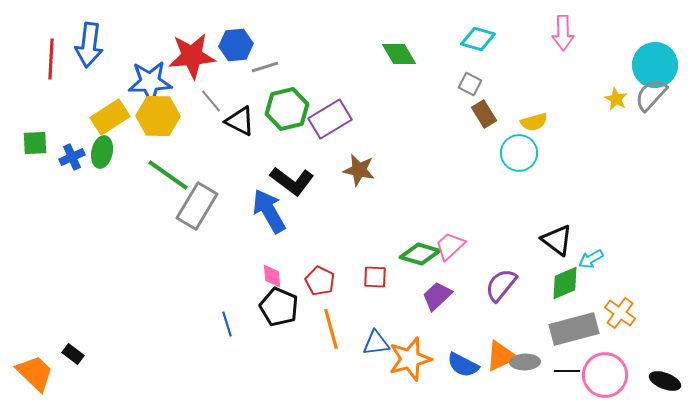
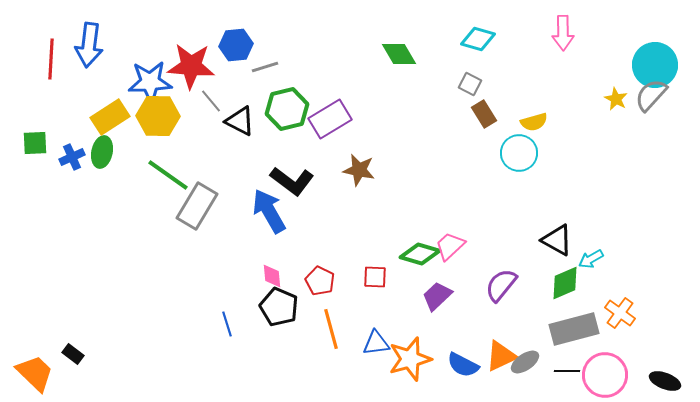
red star at (192, 56): moved 1 px left, 10 px down; rotated 9 degrees clockwise
black triangle at (557, 240): rotated 8 degrees counterclockwise
gray ellipse at (525, 362): rotated 32 degrees counterclockwise
